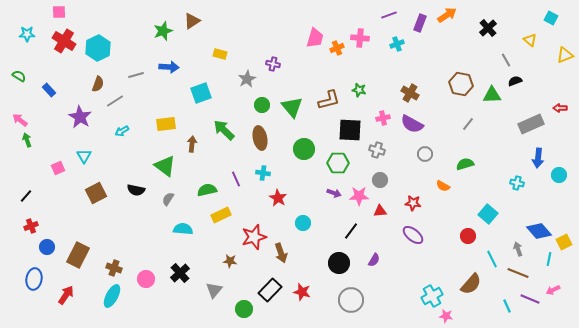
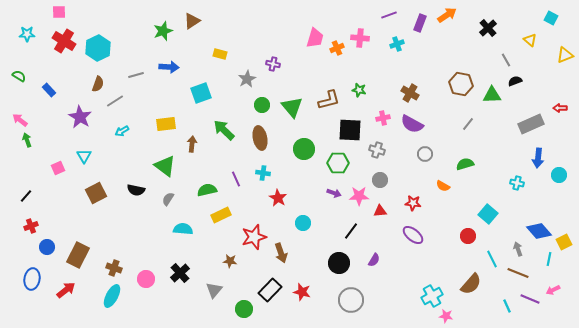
blue ellipse at (34, 279): moved 2 px left
red arrow at (66, 295): moved 5 px up; rotated 18 degrees clockwise
